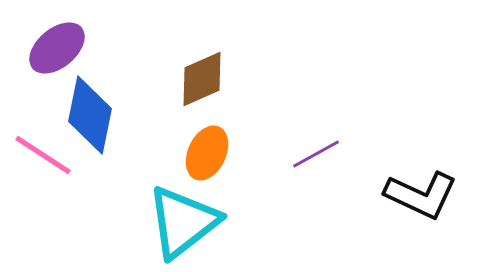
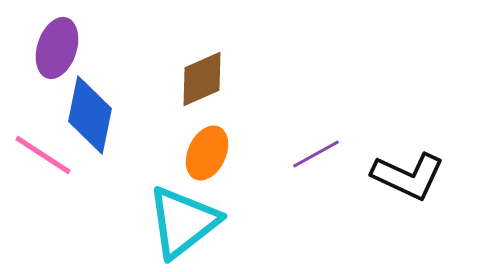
purple ellipse: rotated 32 degrees counterclockwise
black L-shape: moved 13 px left, 19 px up
